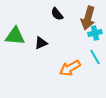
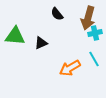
cyan line: moved 1 px left, 2 px down
